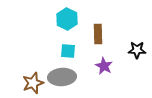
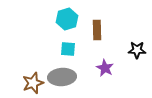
cyan hexagon: rotated 15 degrees clockwise
brown rectangle: moved 1 px left, 4 px up
cyan square: moved 2 px up
purple star: moved 1 px right, 2 px down
